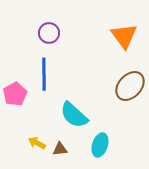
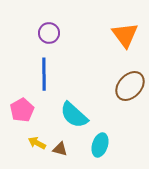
orange triangle: moved 1 px right, 1 px up
pink pentagon: moved 7 px right, 16 px down
brown triangle: rotated 21 degrees clockwise
